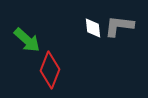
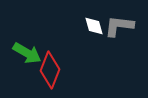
white diamond: moved 1 px right, 2 px up; rotated 10 degrees counterclockwise
green arrow: moved 13 px down; rotated 12 degrees counterclockwise
